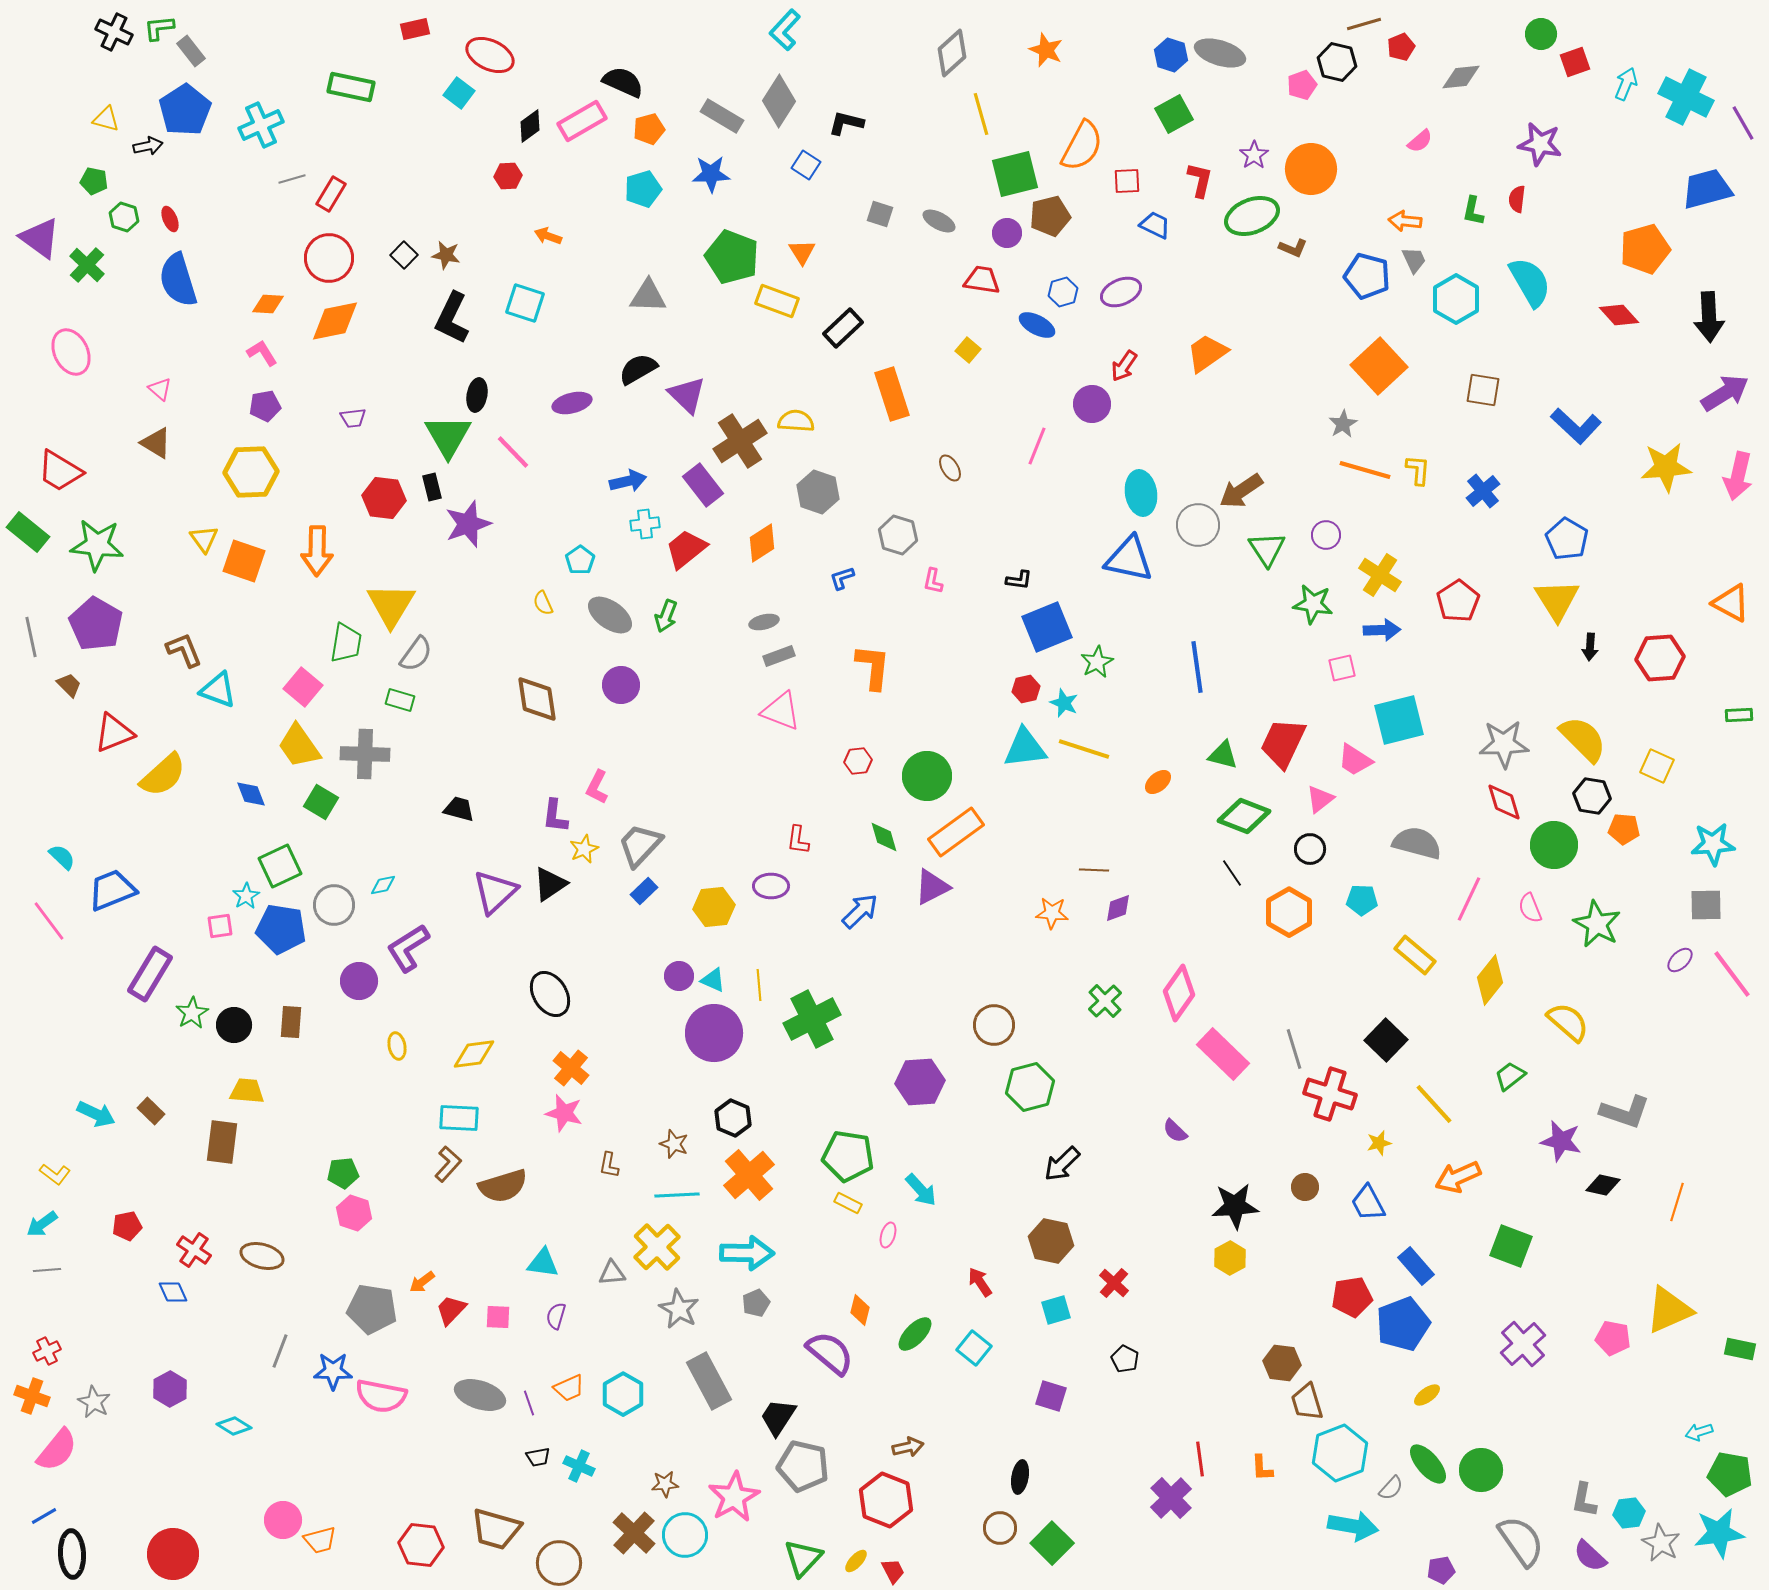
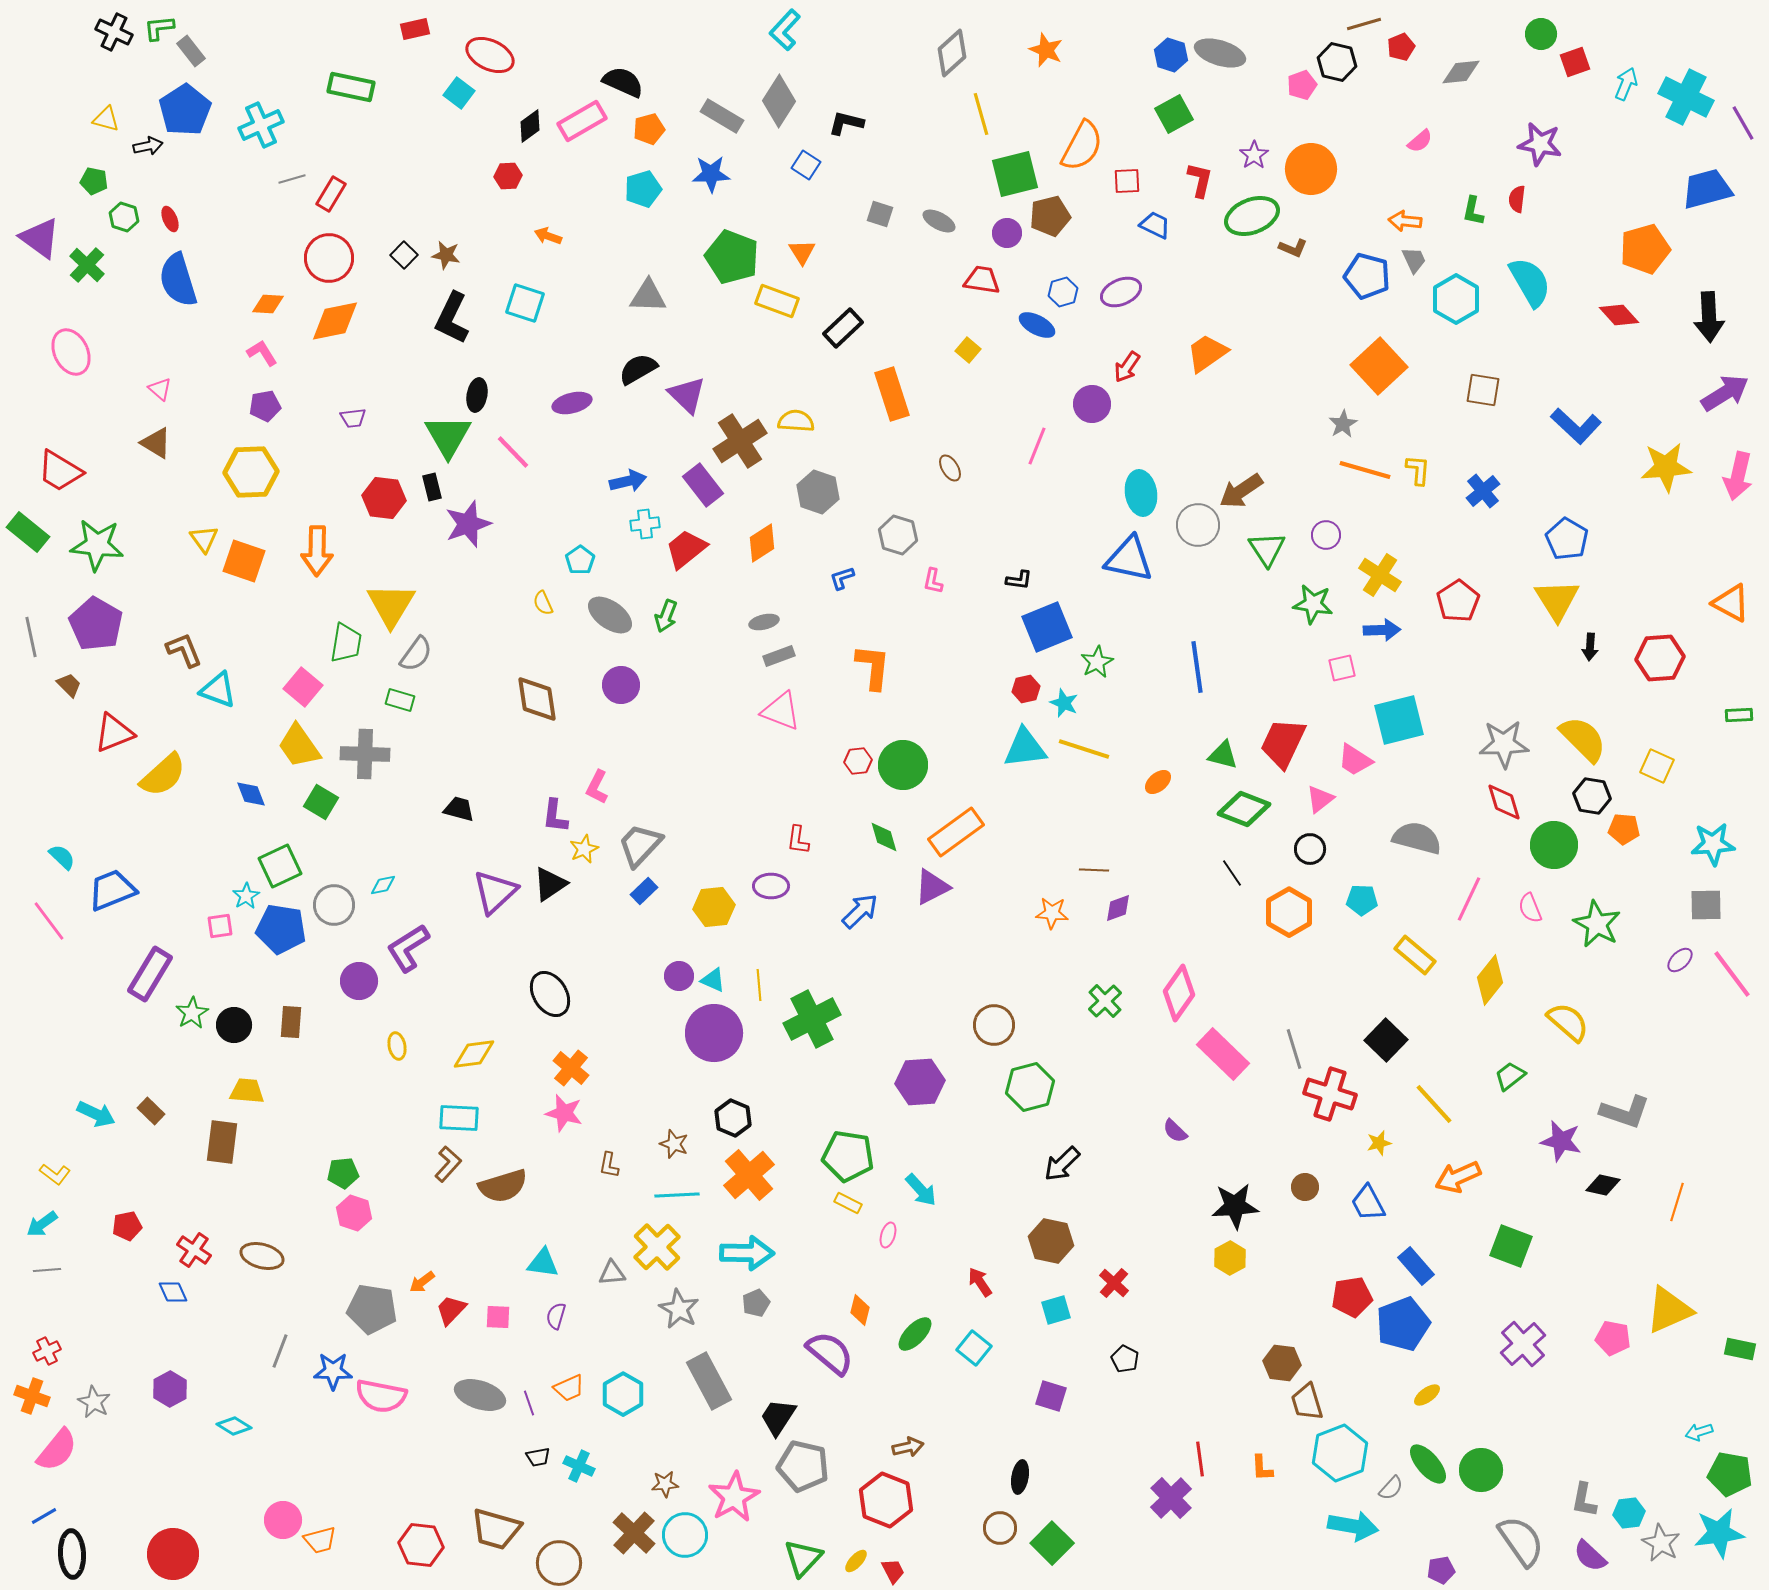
gray diamond at (1461, 77): moved 5 px up
red arrow at (1124, 366): moved 3 px right, 1 px down
green circle at (927, 776): moved 24 px left, 11 px up
green diamond at (1244, 816): moved 7 px up
gray semicircle at (1417, 843): moved 5 px up
